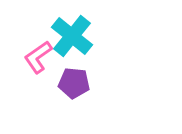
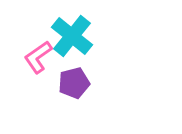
purple pentagon: rotated 20 degrees counterclockwise
